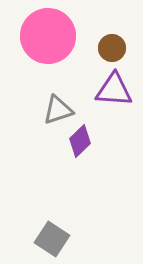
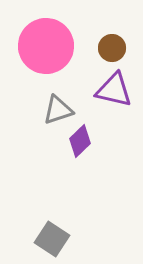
pink circle: moved 2 px left, 10 px down
purple triangle: rotated 9 degrees clockwise
